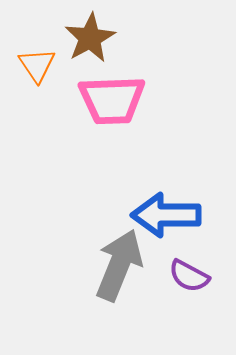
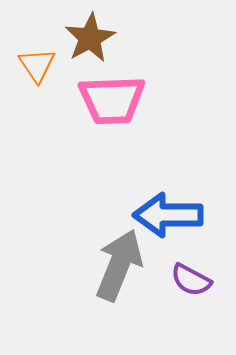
blue arrow: moved 2 px right
purple semicircle: moved 2 px right, 4 px down
